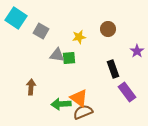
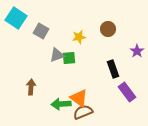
gray triangle: rotated 28 degrees counterclockwise
